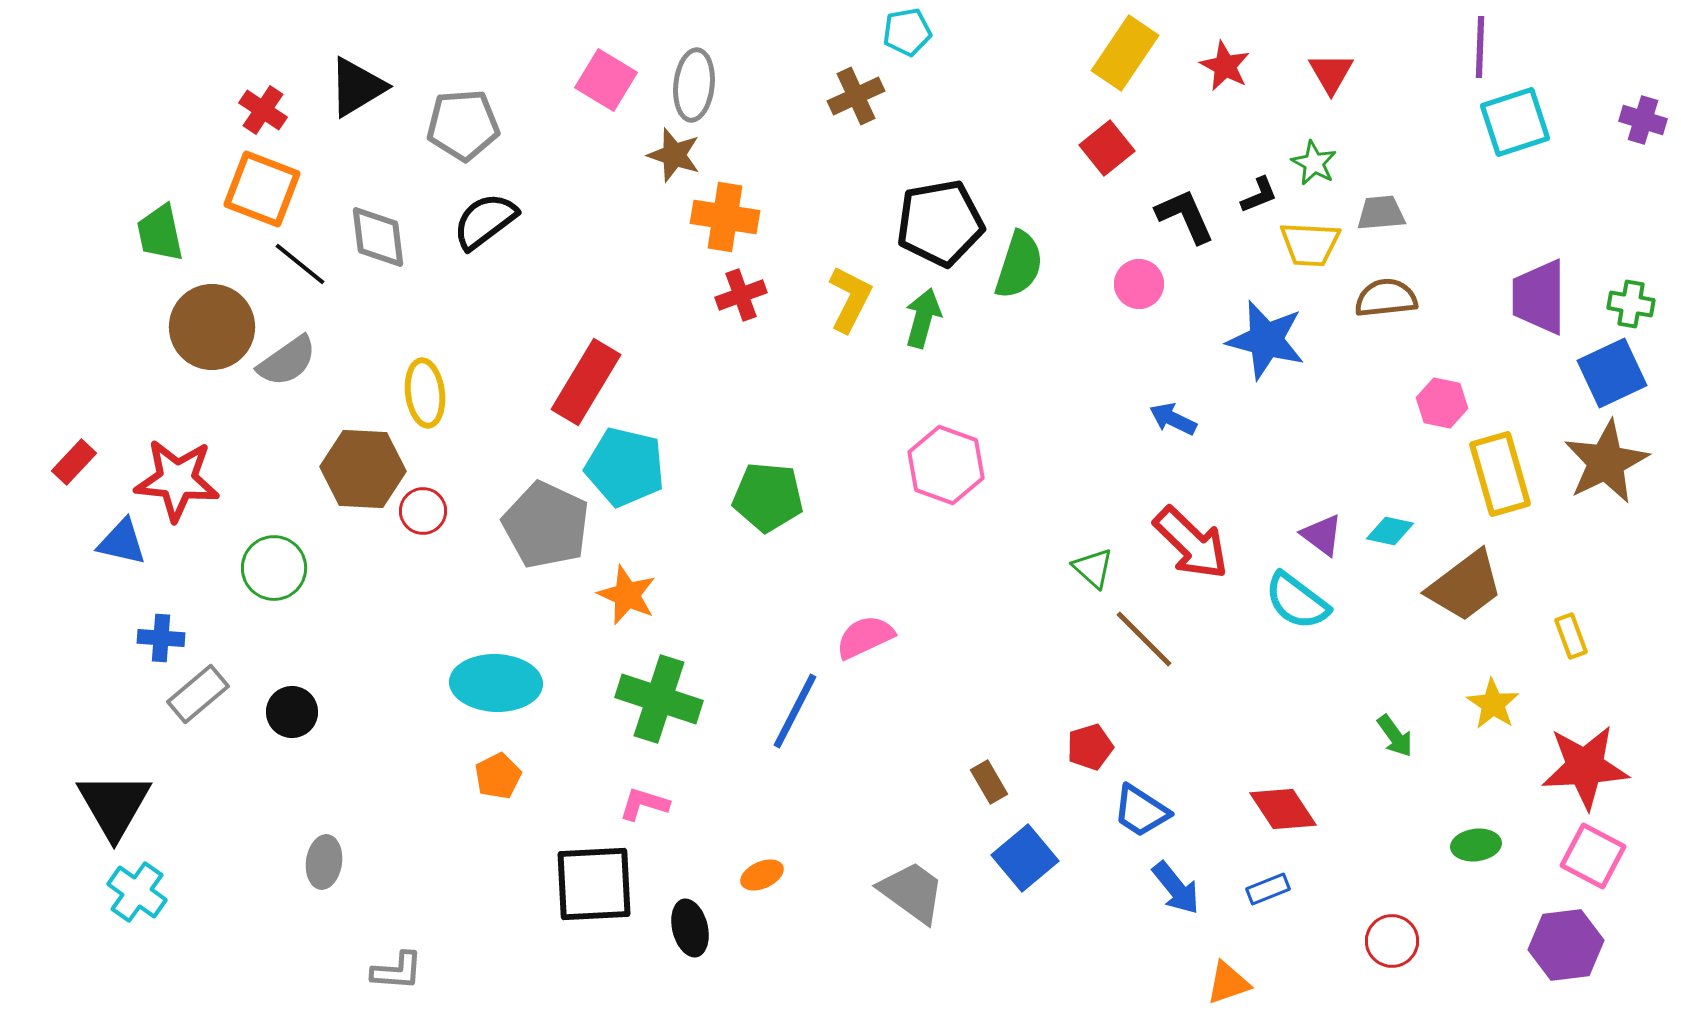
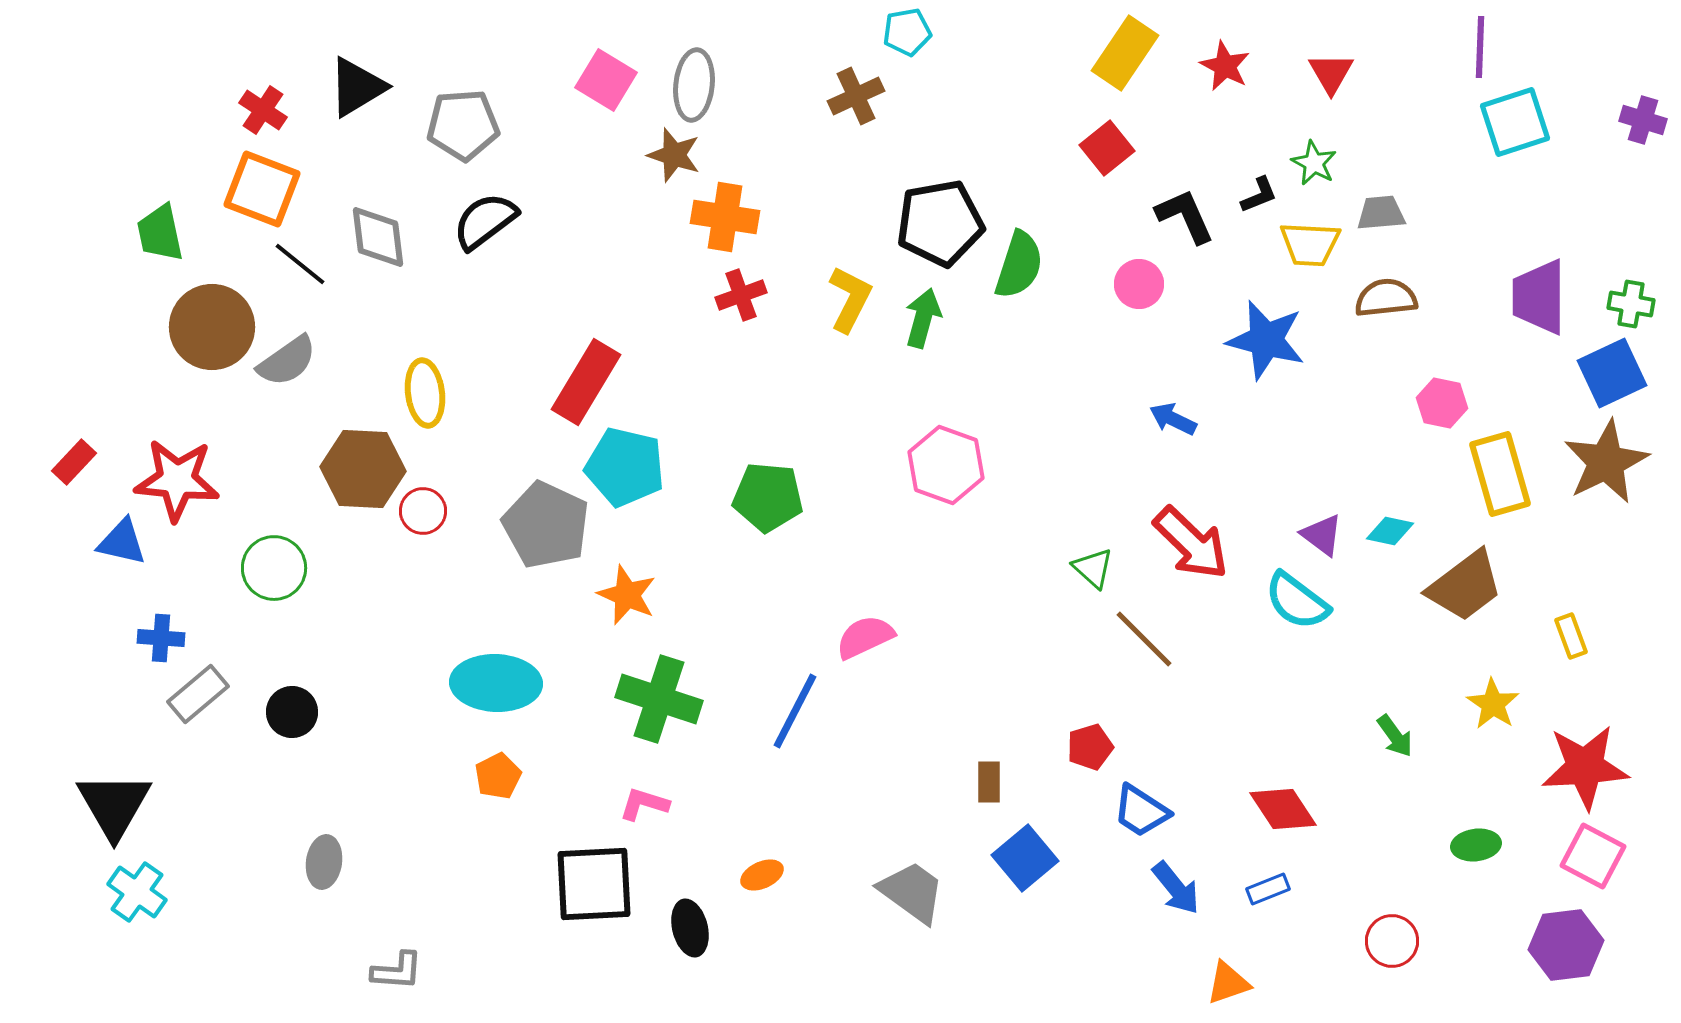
brown rectangle at (989, 782): rotated 30 degrees clockwise
